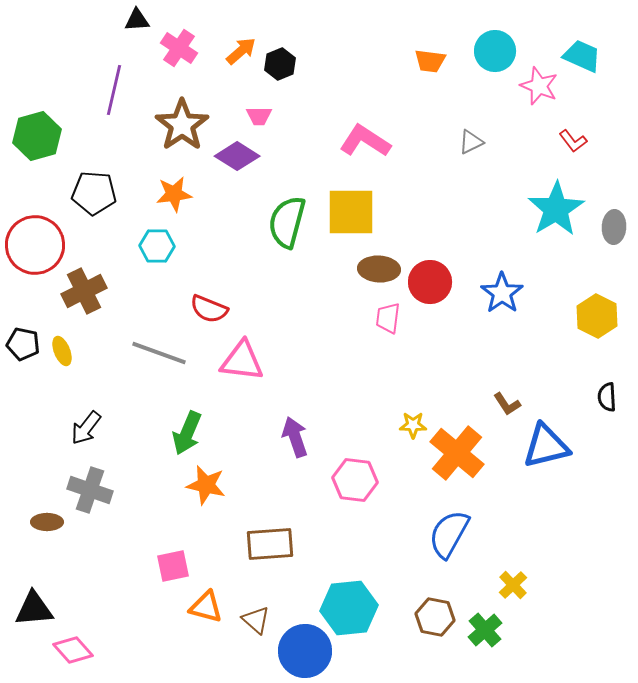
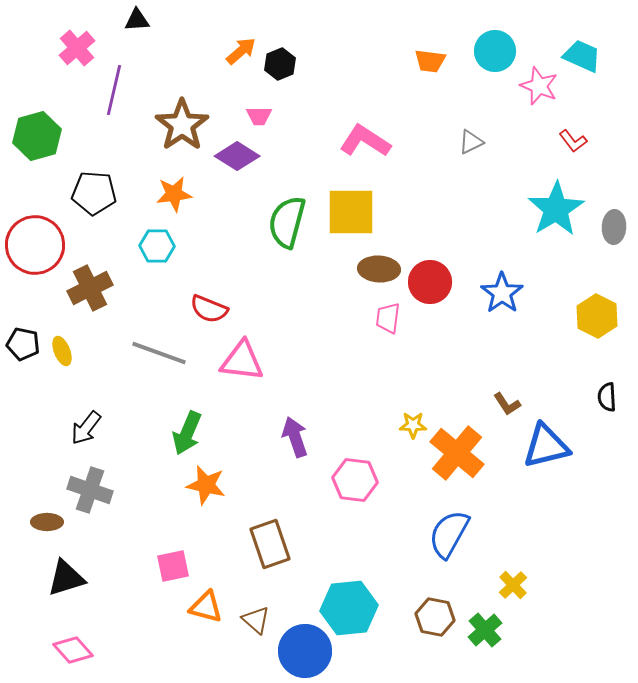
pink cross at (179, 48): moved 102 px left; rotated 15 degrees clockwise
brown cross at (84, 291): moved 6 px right, 3 px up
brown rectangle at (270, 544): rotated 75 degrees clockwise
black triangle at (34, 609): moved 32 px right, 31 px up; rotated 12 degrees counterclockwise
